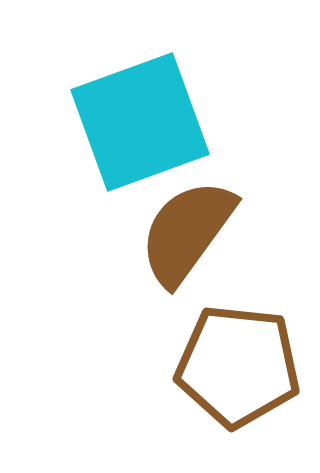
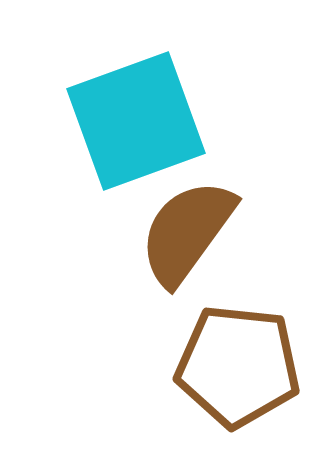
cyan square: moved 4 px left, 1 px up
